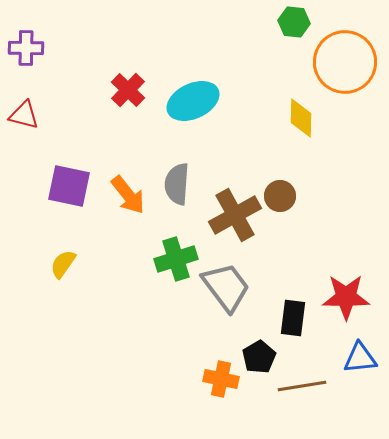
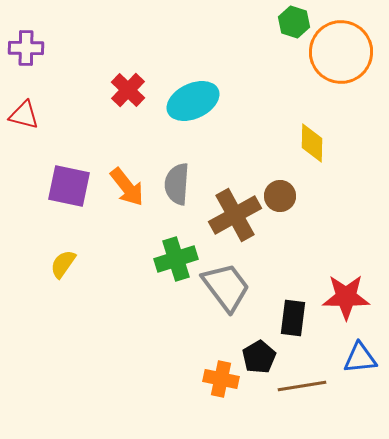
green hexagon: rotated 12 degrees clockwise
orange circle: moved 4 px left, 10 px up
yellow diamond: moved 11 px right, 25 px down
orange arrow: moved 1 px left, 8 px up
